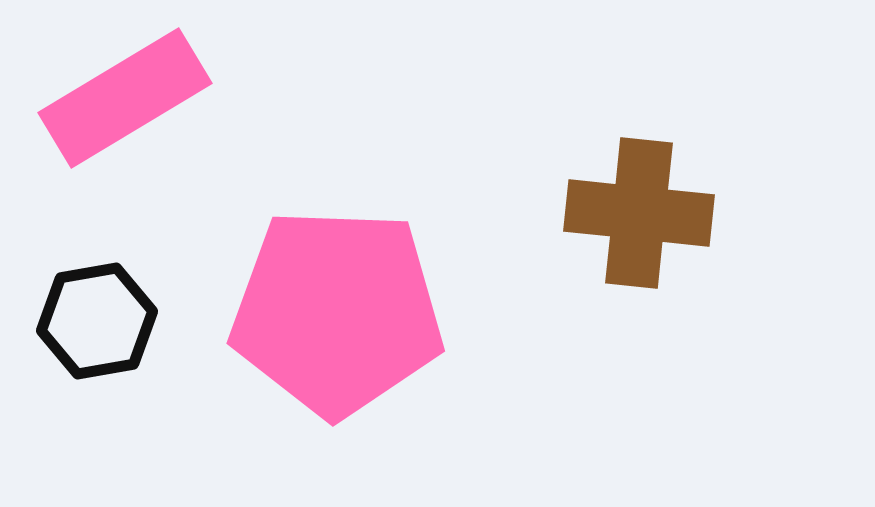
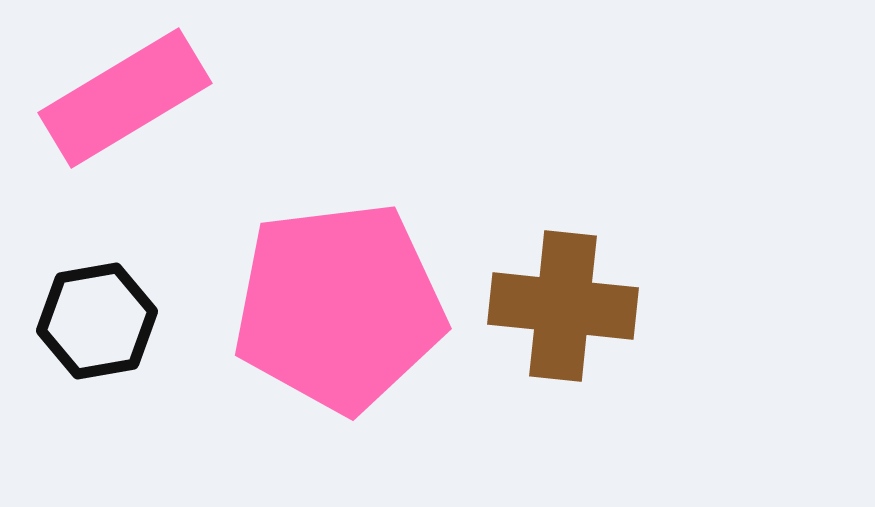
brown cross: moved 76 px left, 93 px down
pink pentagon: moved 2 px right, 5 px up; rotated 9 degrees counterclockwise
